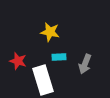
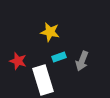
cyan rectangle: rotated 16 degrees counterclockwise
gray arrow: moved 3 px left, 3 px up
